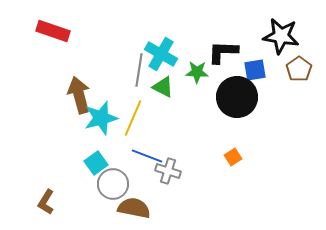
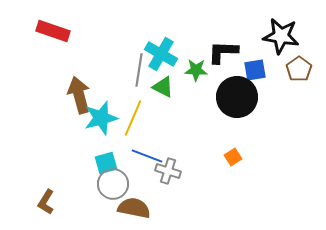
green star: moved 1 px left, 2 px up
cyan square: moved 10 px right; rotated 20 degrees clockwise
